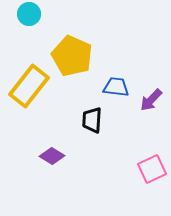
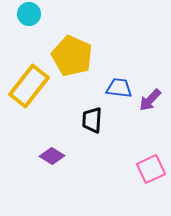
blue trapezoid: moved 3 px right, 1 px down
purple arrow: moved 1 px left
pink square: moved 1 px left
